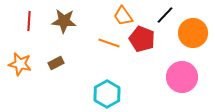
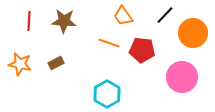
red pentagon: moved 11 px down; rotated 15 degrees counterclockwise
